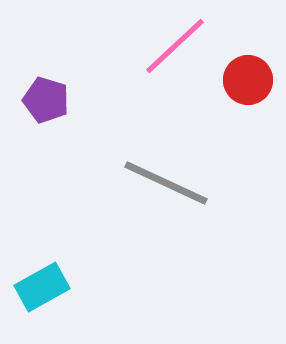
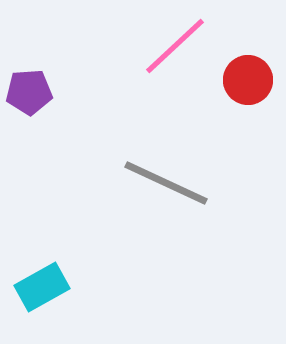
purple pentagon: moved 17 px left, 8 px up; rotated 21 degrees counterclockwise
